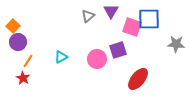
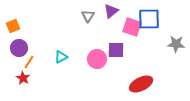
purple triangle: rotated 21 degrees clockwise
gray triangle: rotated 16 degrees counterclockwise
orange square: rotated 24 degrees clockwise
purple circle: moved 1 px right, 6 px down
purple square: moved 2 px left; rotated 18 degrees clockwise
orange line: moved 1 px right, 1 px down
red ellipse: moved 3 px right, 5 px down; rotated 25 degrees clockwise
